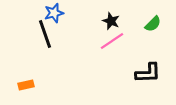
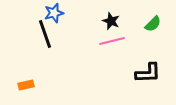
pink line: rotated 20 degrees clockwise
